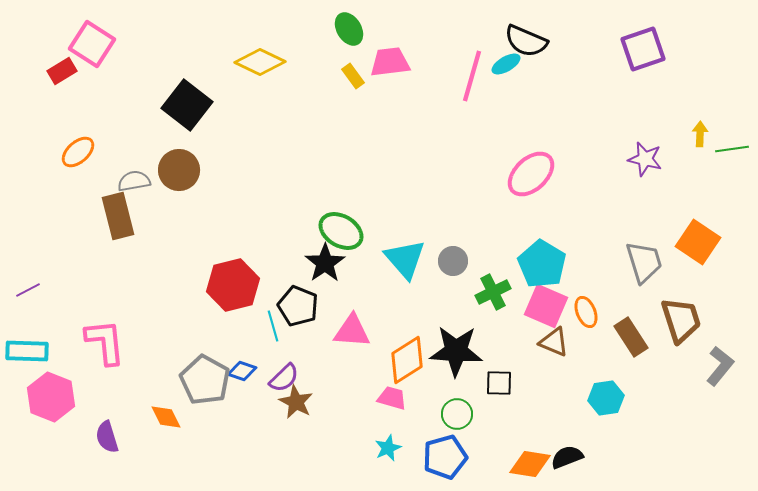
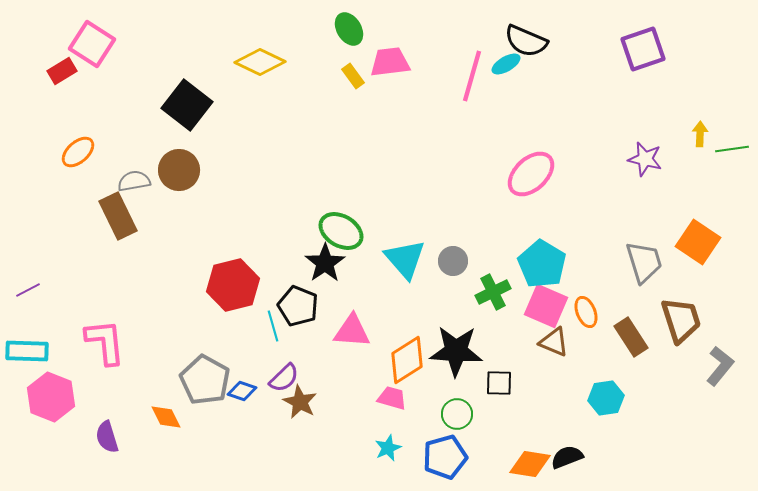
brown rectangle at (118, 216): rotated 12 degrees counterclockwise
blue diamond at (242, 371): moved 20 px down
brown star at (296, 402): moved 4 px right
